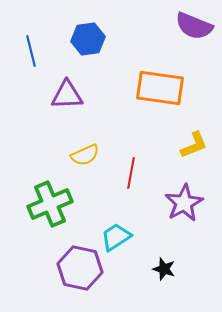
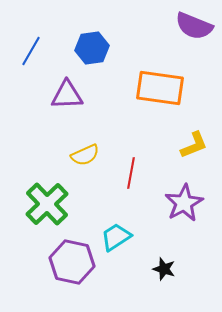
blue hexagon: moved 4 px right, 9 px down
blue line: rotated 44 degrees clockwise
green cross: moved 3 px left; rotated 21 degrees counterclockwise
purple hexagon: moved 8 px left, 6 px up
